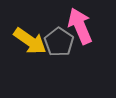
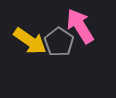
pink arrow: rotated 9 degrees counterclockwise
